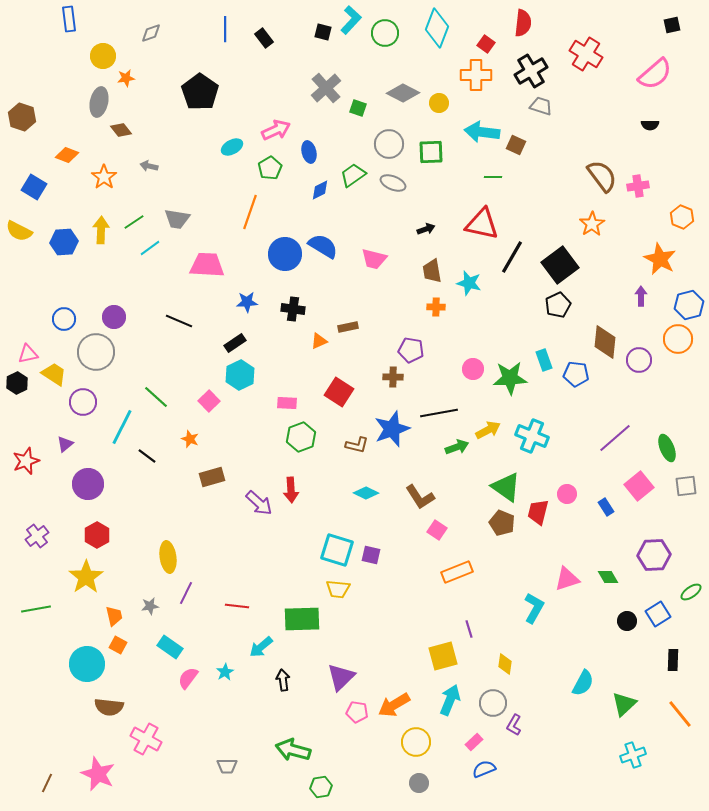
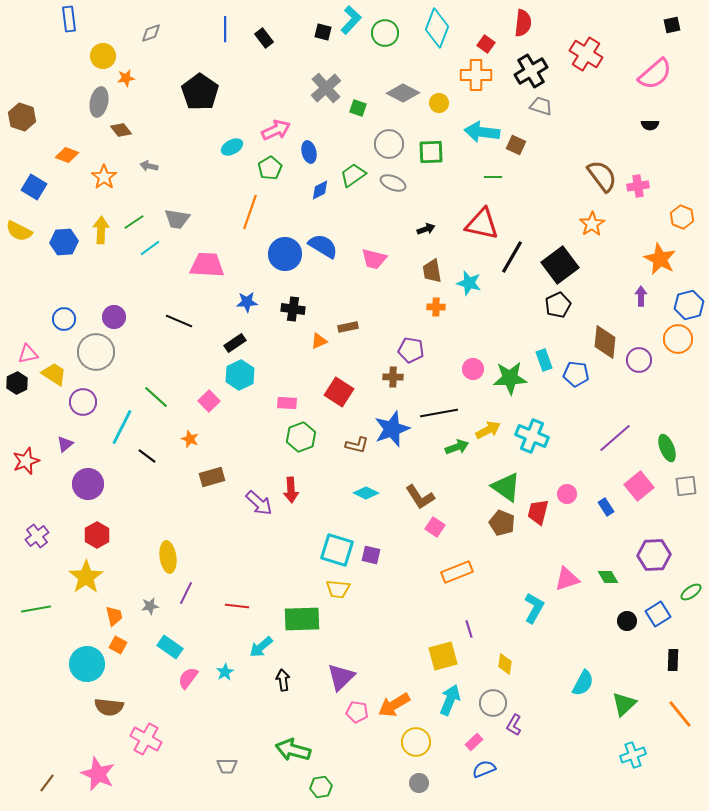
pink square at (437, 530): moved 2 px left, 3 px up
brown line at (47, 783): rotated 12 degrees clockwise
